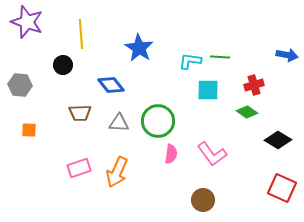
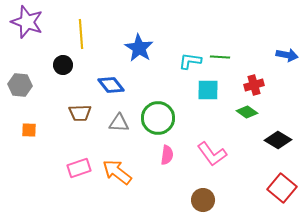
green circle: moved 3 px up
pink semicircle: moved 4 px left, 1 px down
orange arrow: rotated 104 degrees clockwise
red square: rotated 16 degrees clockwise
